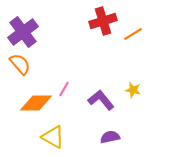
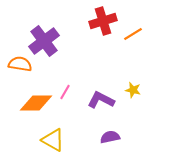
purple cross: moved 21 px right, 9 px down
orange semicircle: rotated 40 degrees counterclockwise
pink line: moved 1 px right, 3 px down
purple L-shape: rotated 24 degrees counterclockwise
yellow triangle: moved 3 px down
